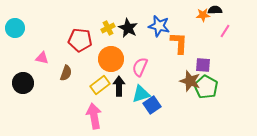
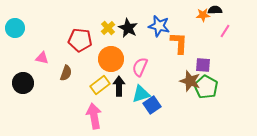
yellow cross: rotated 16 degrees counterclockwise
